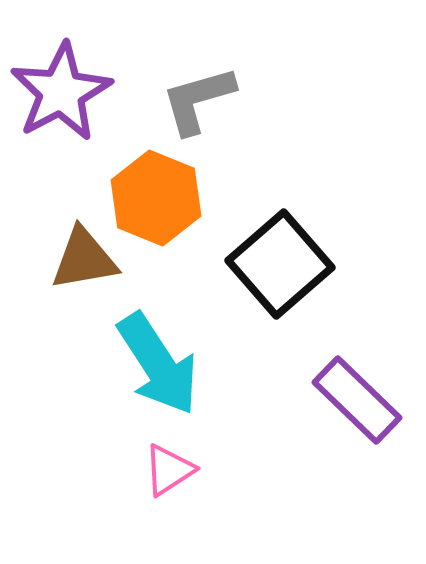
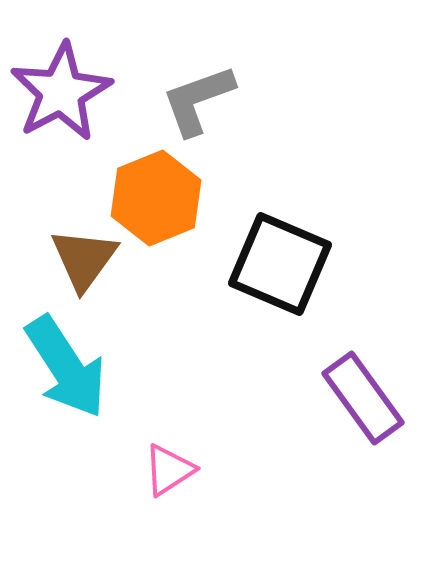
gray L-shape: rotated 4 degrees counterclockwise
orange hexagon: rotated 16 degrees clockwise
brown triangle: rotated 44 degrees counterclockwise
black square: rotated 26 degrees counterclockwise
cyan arrow: moved 92 px left, 3 px down
purple rectangle: moved 6 px right, 2 px up; rotated 10 degrees clockwise
